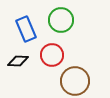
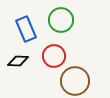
red circle: moved 2 px right, 1 px down
